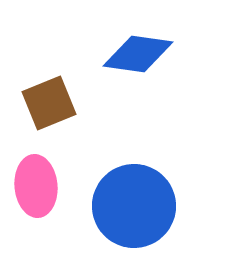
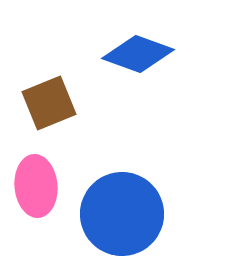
blue diamond: rotated 12 degrees clockwise
blue circle: moved 12 px left, 8 px down
